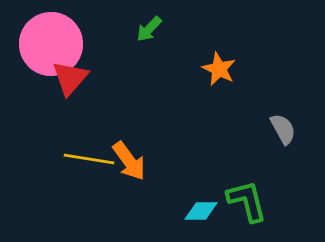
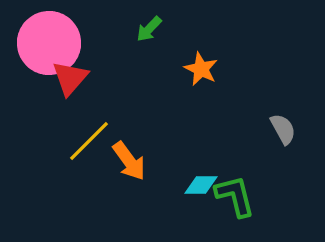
pink circle: moved 2 px left, 1 px up
orange star: moved 18 px left
yellow line: moved 18 px up; rotated 54 degrees counterclockwise
green L-shape: moved 12 px left, 5 px up
cyan diamond: moved 26 px up
